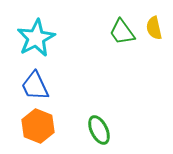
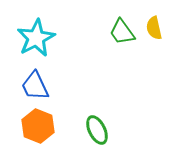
green ellipse: moved 2 px left
